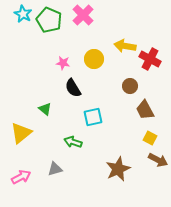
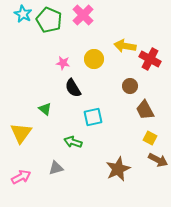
yellow triangle: rotated 15 degrees counterclockwise
gray triangle: moved 1 px right, 1 px up
